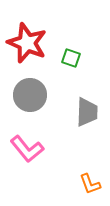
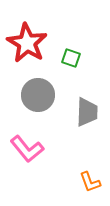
red star: rotated 9 degrees clockwise
gray circle: moved 8 px right
orange L-shape: moved 2 px up
